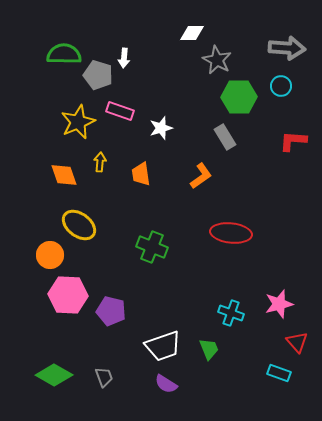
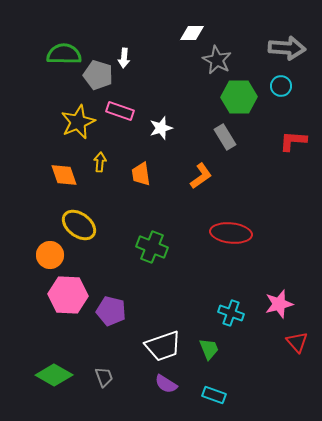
cyan rectangle: moved 65 px left, 22 px down
